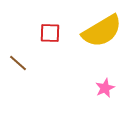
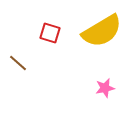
red square: rotated 15 degrees clockwise
pink star: rotated 12 degrees clockwise
